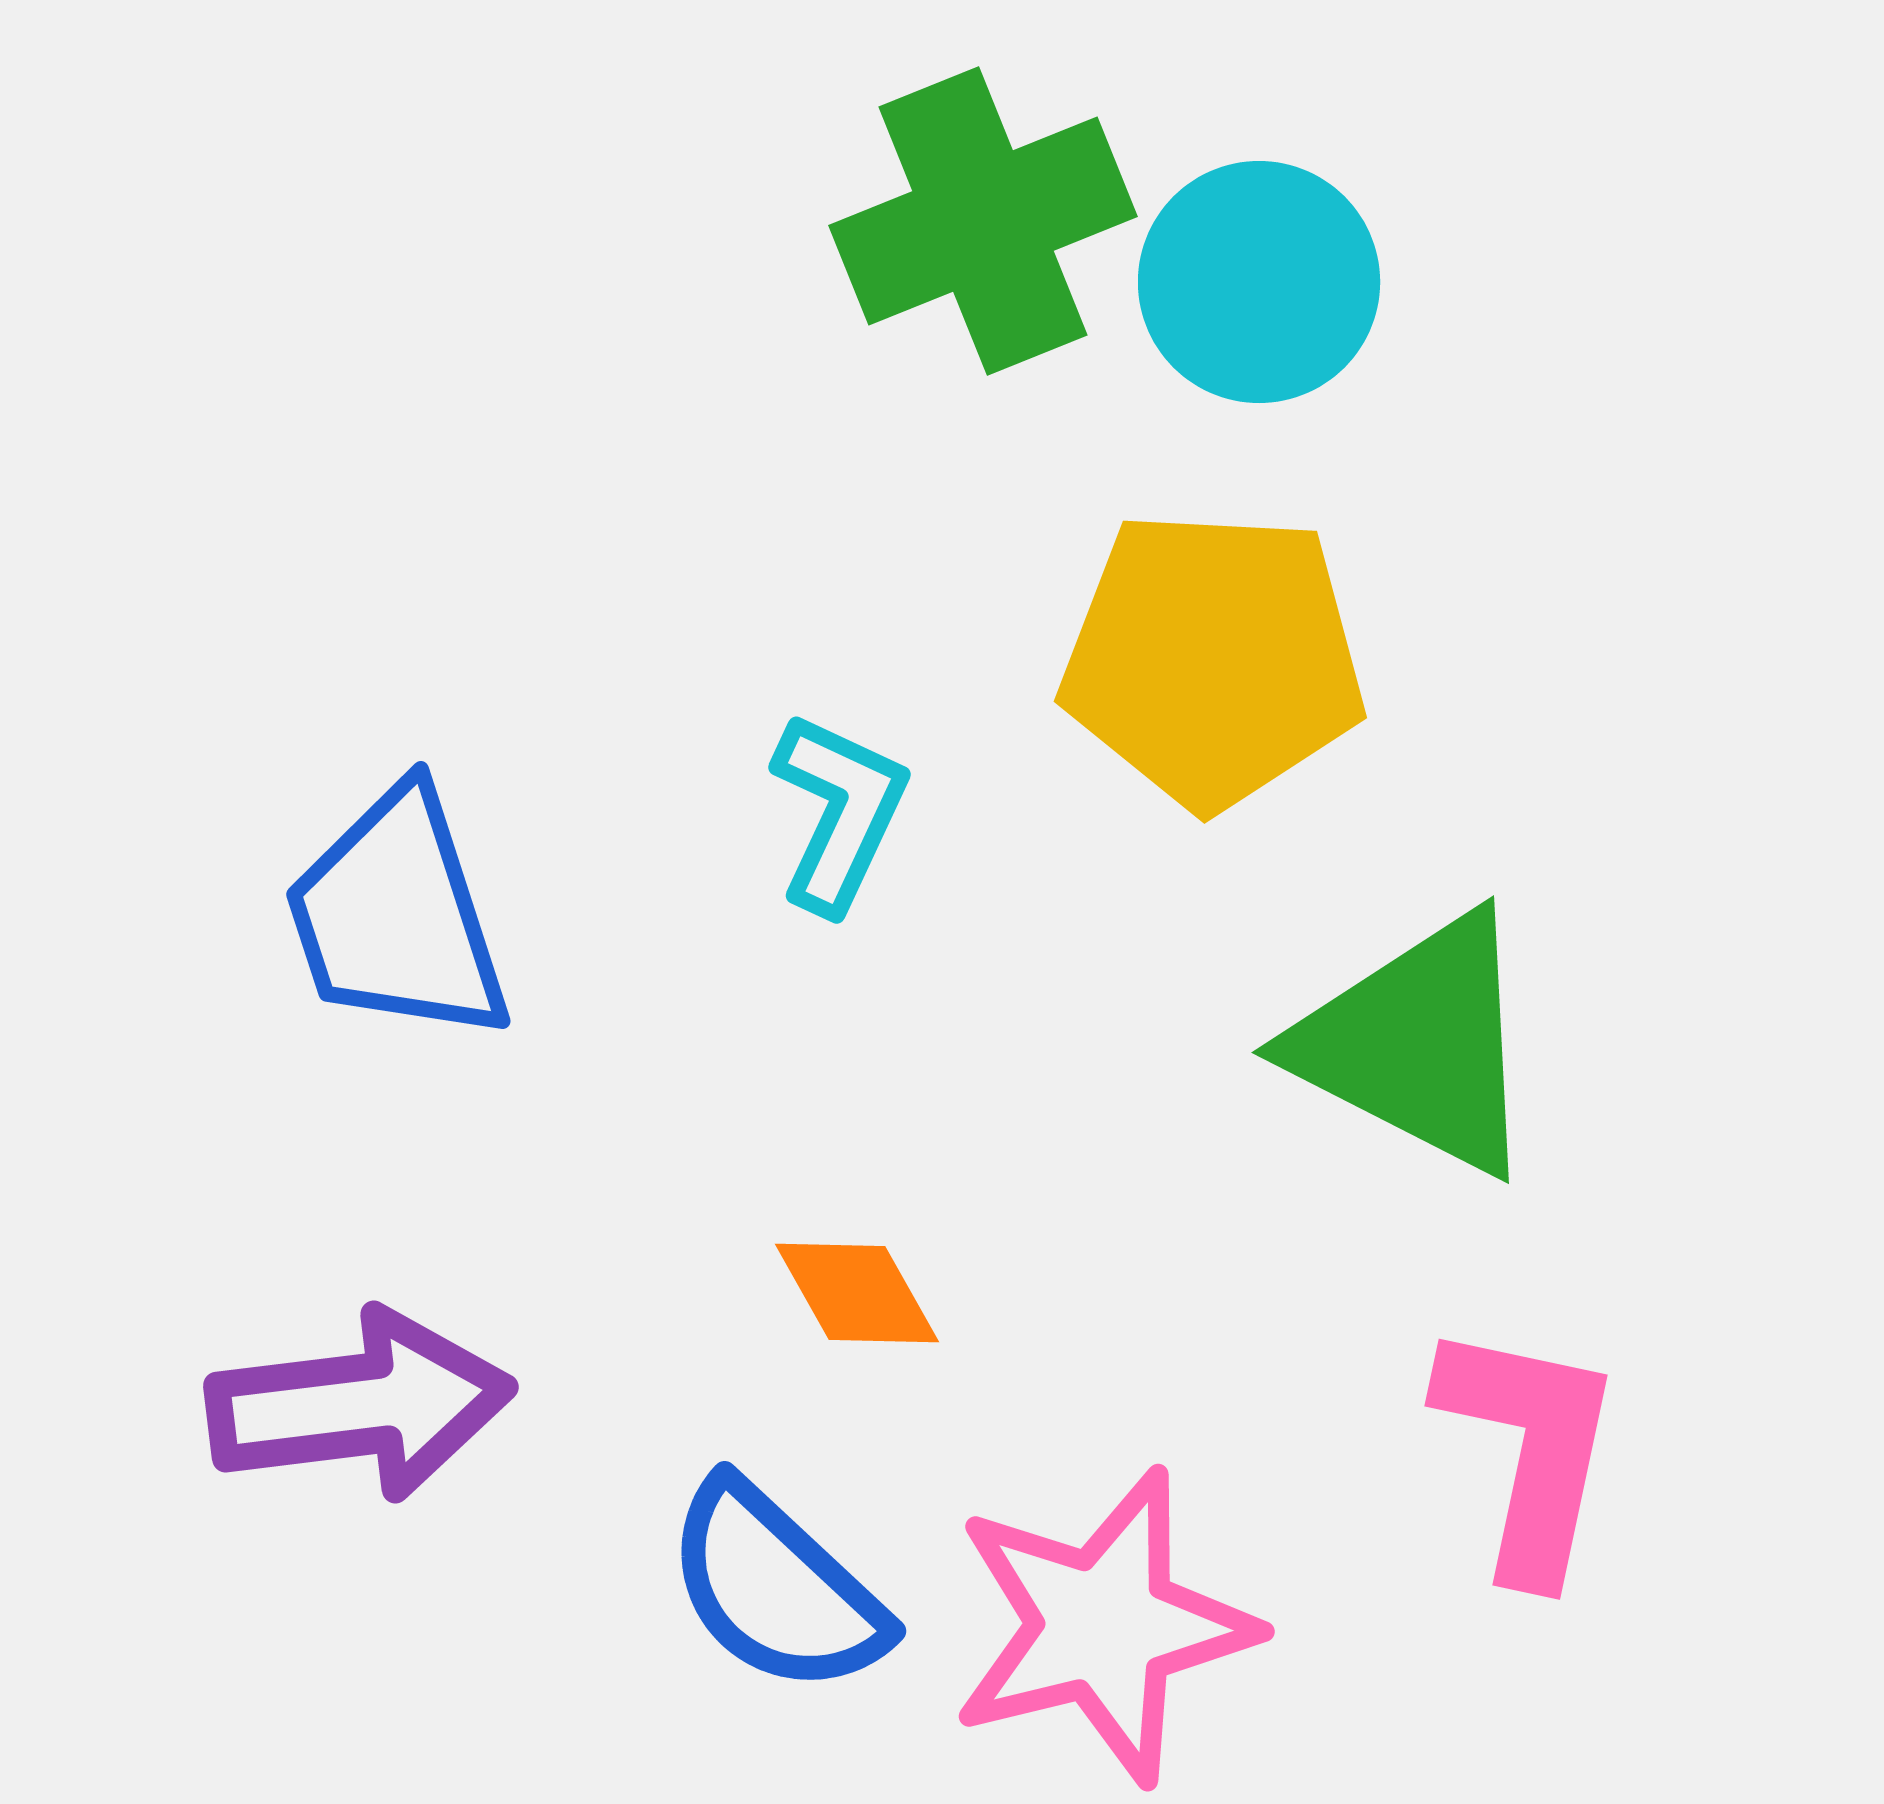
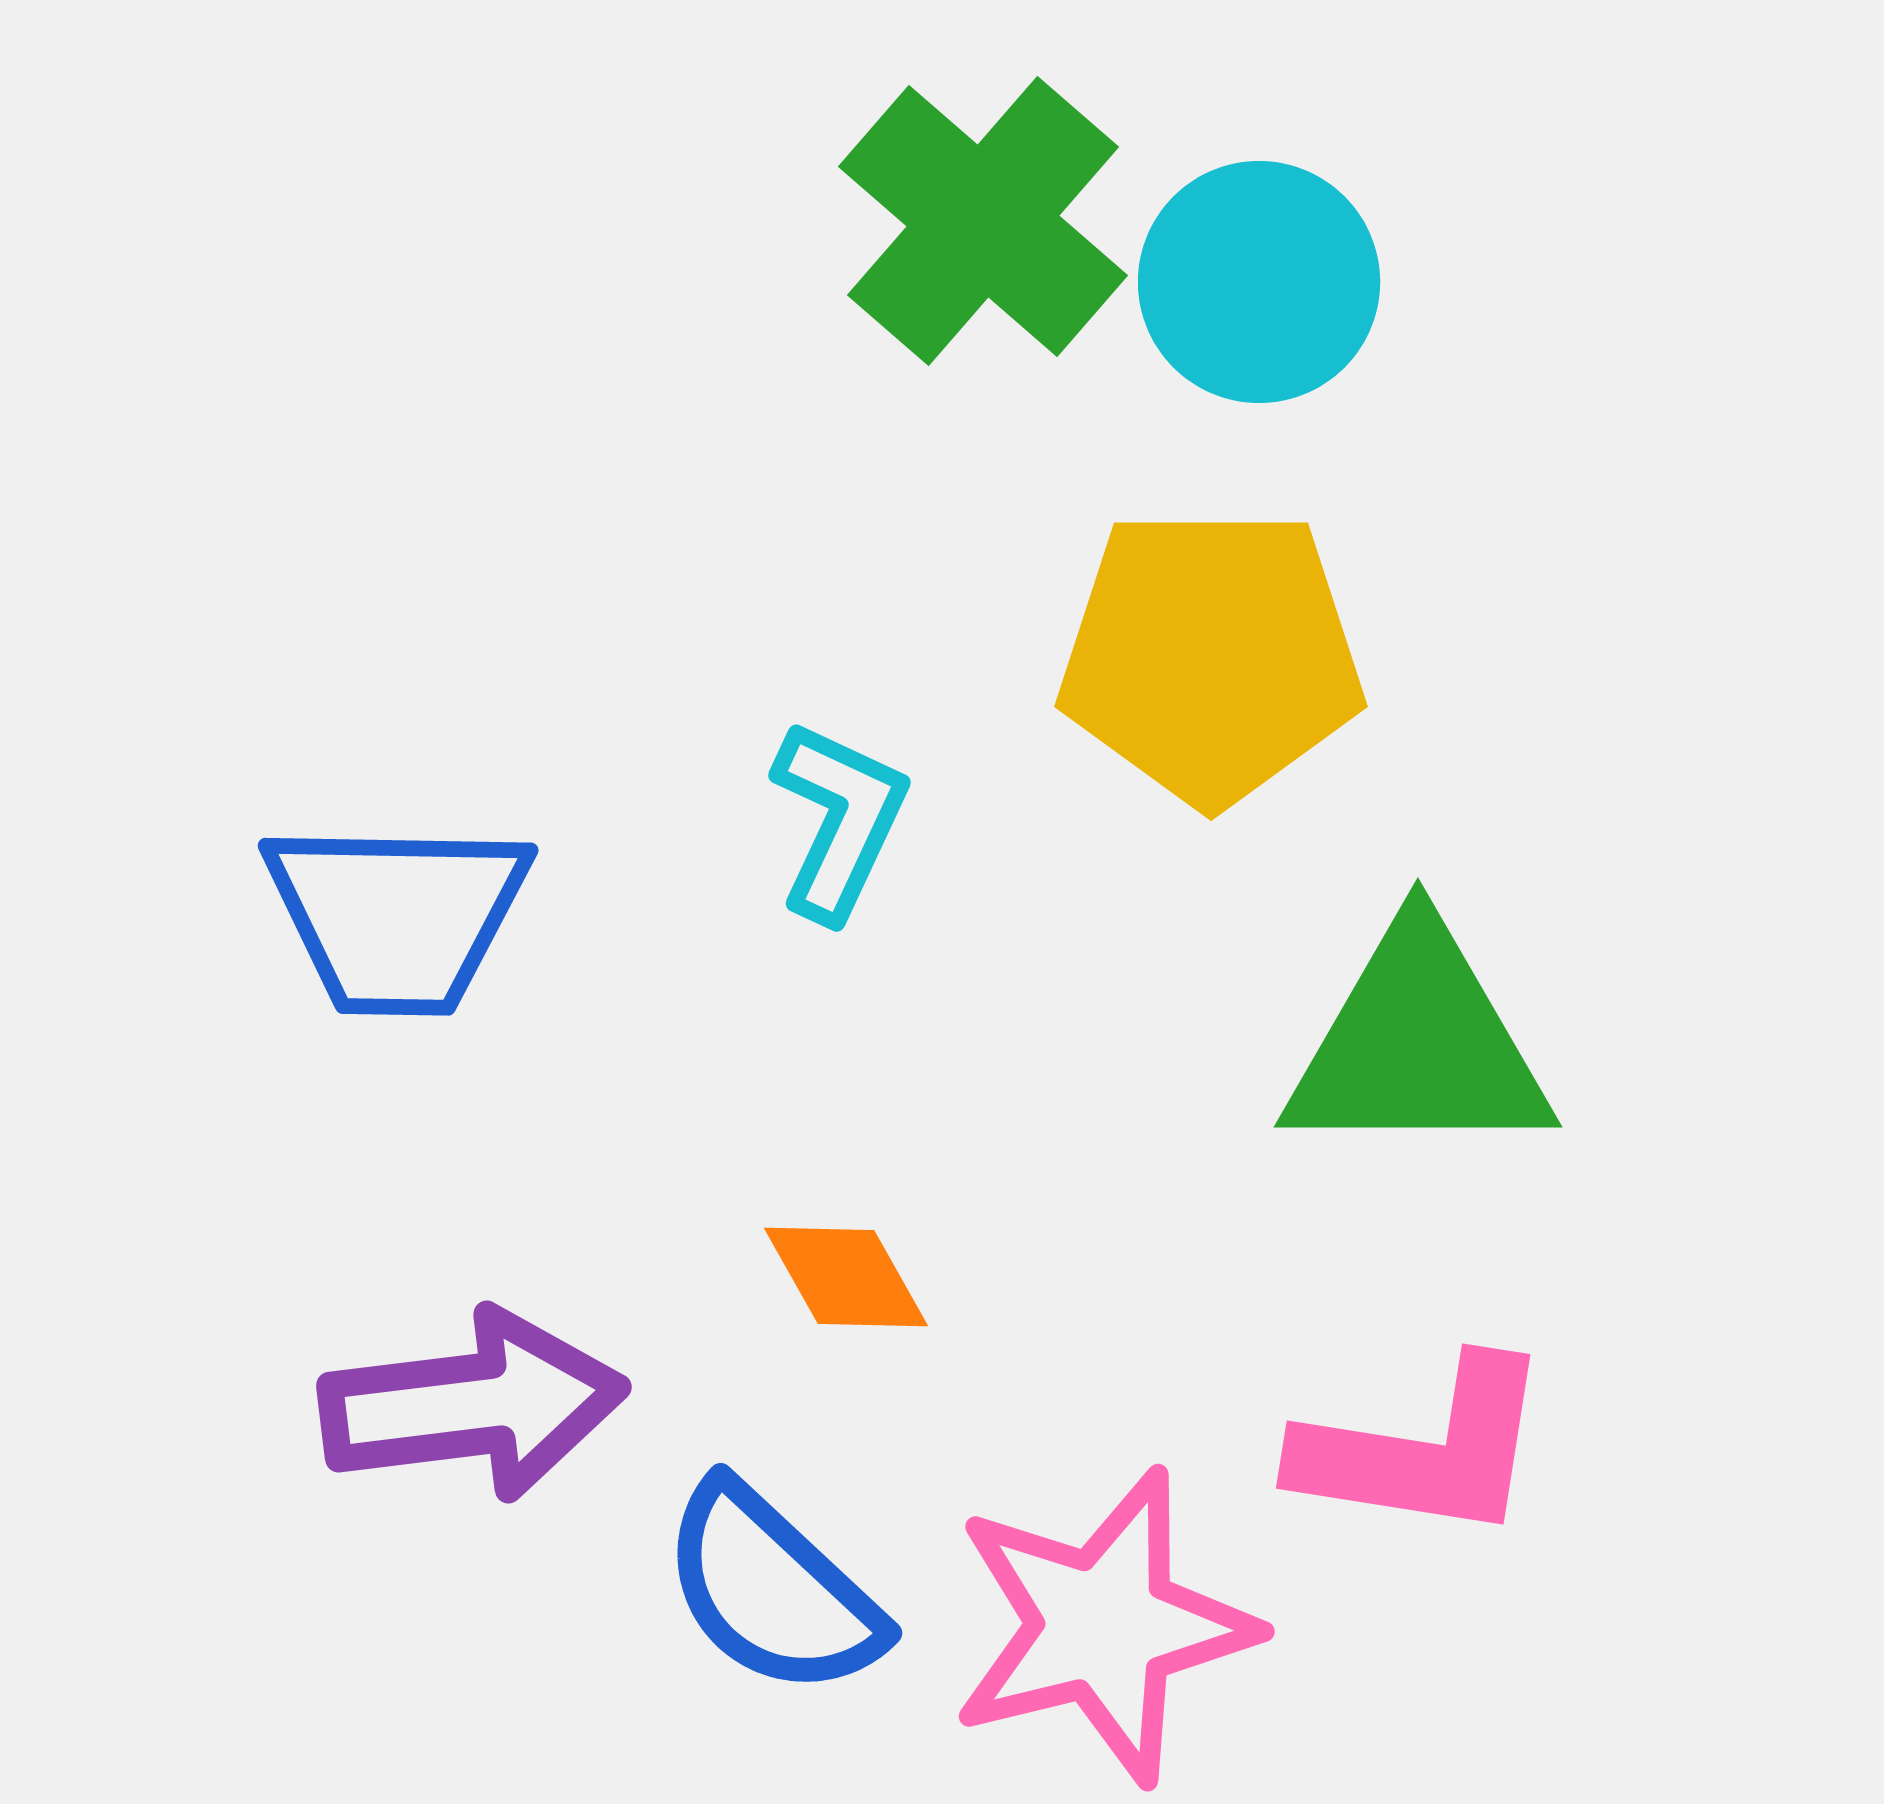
green cross: rotated 27 degrees counterclockwise
yellow pentagon: moved 2 px left, 3 px up; rotated 3 degrees counterclockwise
cyan L-shape: moved 8 px down
blue trapezoid: rotated 71 degrees counterclockwise
green triangle: rotated 27 degrees counterclockwise
orange diamond: moved 11 px left, 16 px up
purple arrow: moved 113 px right
pink L-shape: moved 105 px left; rotated 87 degrees clockwise
blue semicircle: moved 4 px left, 2 px down
